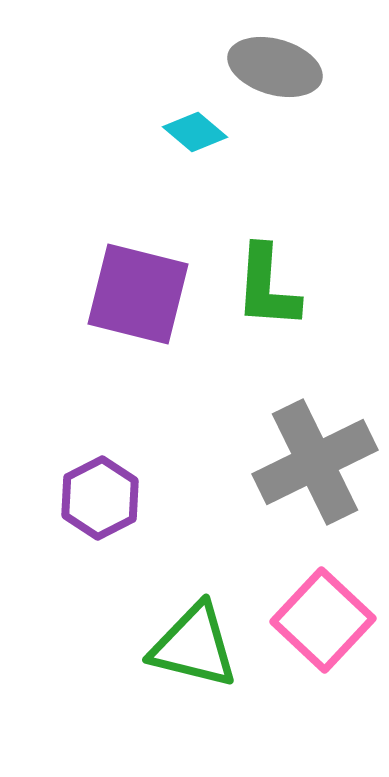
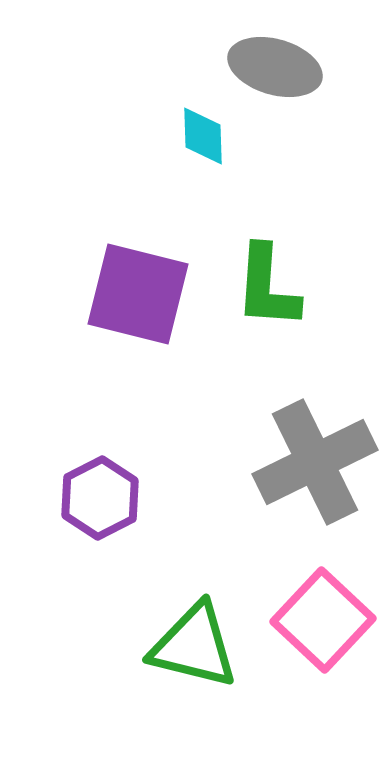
cyan diamond: moved 8 px right, 4 px down; rotated 48 degrees clockwise
